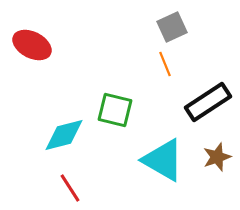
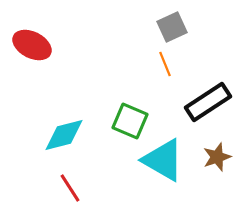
green square: moved 15 px right, 11 px down; rotated 9 degrees clockwise
